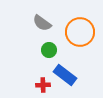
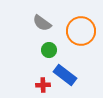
orange circle: moved 1 px right, 1 px up
